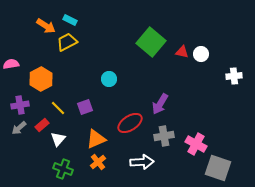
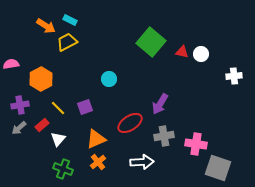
pink cross: rotated 20 degrees counterclockwise
